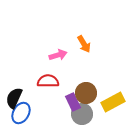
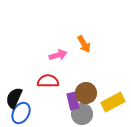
purple rectangle: moved 1 px up; rotated 12 degrees clockwise
